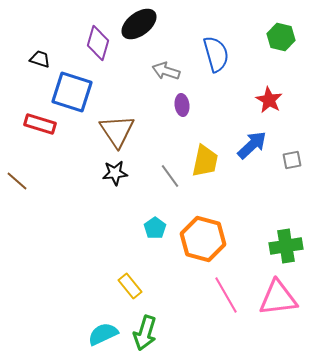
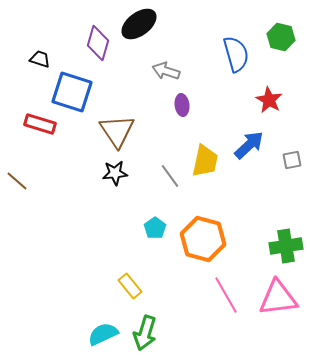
blue semicircle: moved 20 px right
blue arrow: moved 3 px left
